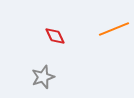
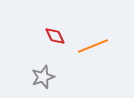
orange line: moved 21 px left, 17 px down
